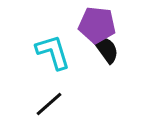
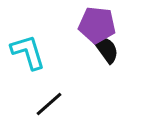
cyan L-shape: moved 25 px left
